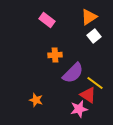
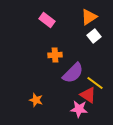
pink star: rotated 18 degrees clockwise
